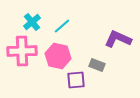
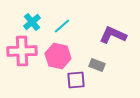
purple L-shape: moved 5 px left, 4 px up
